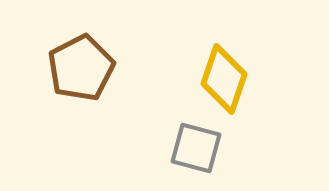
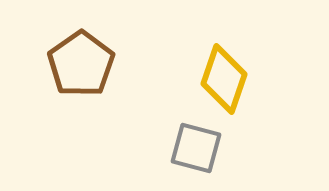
brown pentagon: moved 4 px up; rotated 8 degrees counterclockwise
